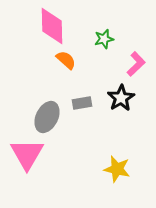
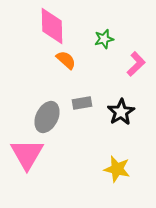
black star: moved 14 px down
